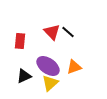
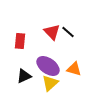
orange triangle: moved 2 px down; rotated 35 degrees clockwise
